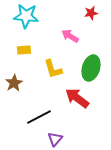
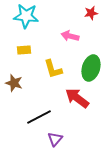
pink arrow: rotated 18 degrees counterclockwise
brown star: rotated 24 degrees counterclockwise
